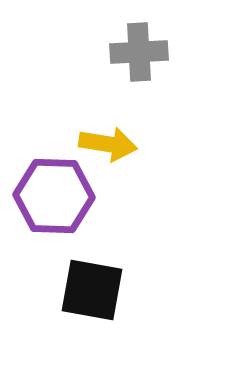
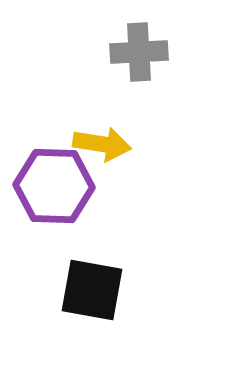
yellow arrow: moved 6 px left
purple hexagon: moved 10 px up
